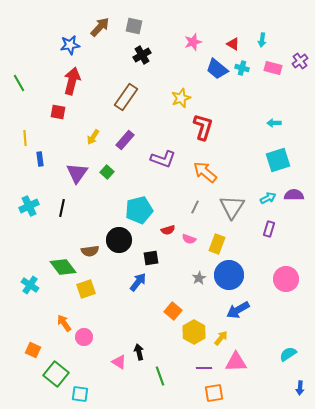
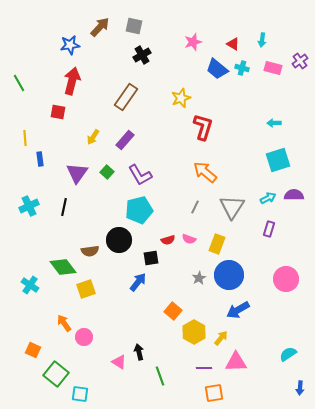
purple L-shape at (163, 159): moved 23 px left, 16 px down; rotated 40 degrees clockwise
black line at (62, 208): moved 2 px right, 1 px up
red semicircle at (168, 230): moved 10 px down
